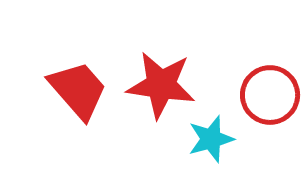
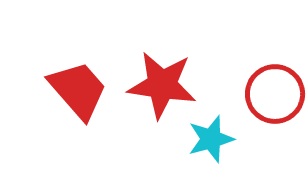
red star: moved 1 px right
red circle: moved 5 px right, 1 px up
